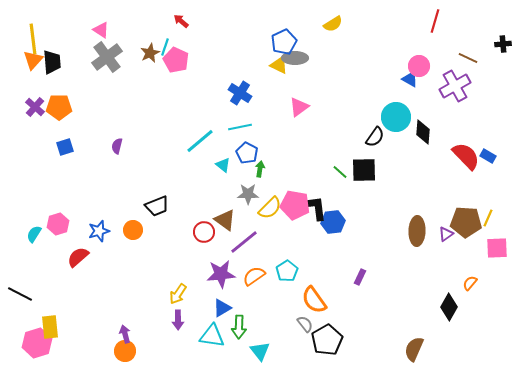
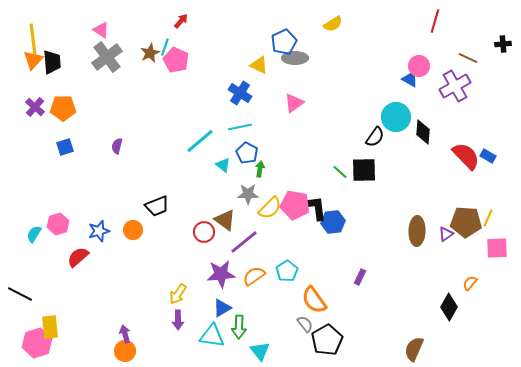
red arrow at (181, 21): rotated 91 degrees clockwise
yellow triangle at (279, 65): moved 20 px left
orange pentagon at (59, 107): moved 4 px right, 1 px down
pink triangle at (299, 107): moved 5 px left, 4 px up
